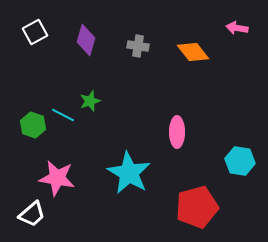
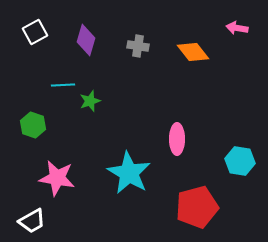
cyan line: moved 30 px up; rotated 30 degrees counterclockwise
pink ellipse: moved 7 px down
white trapezoid: moved 7 px down; rotated 12 degrees clockwise
